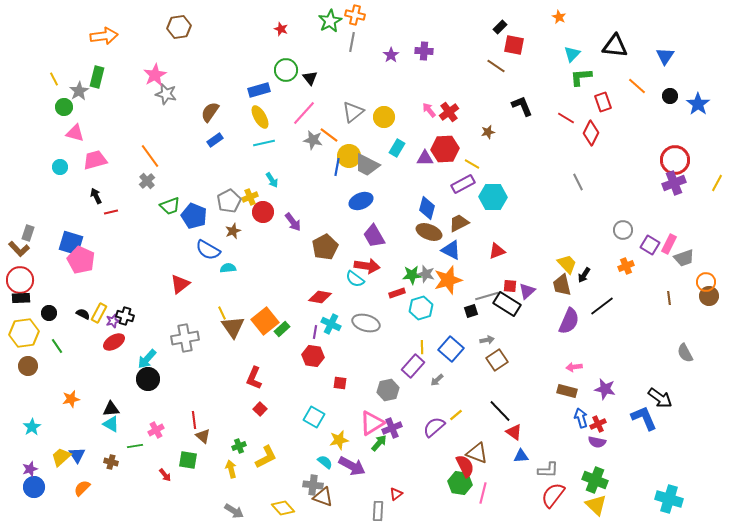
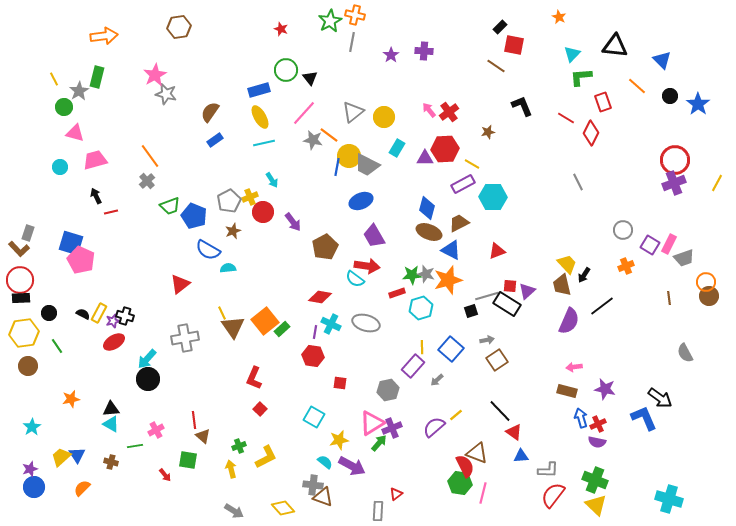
blue triangle at (665, 56): moved 3 px left, 4 px down; rotated 18 degrees counterclockwise
